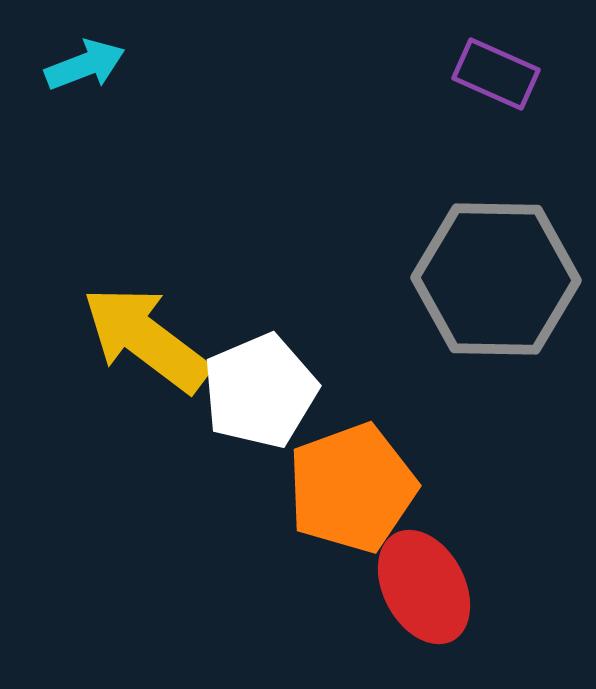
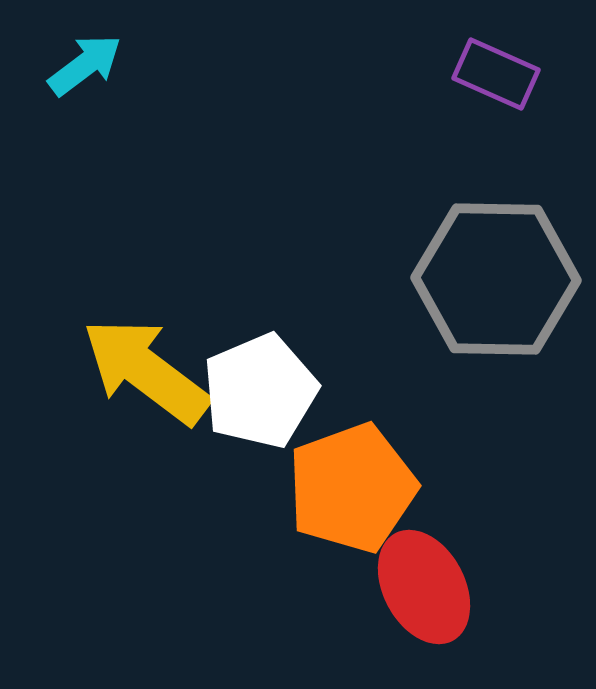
cyan arrow: rotated 16 degrees counterclockwise
yellow arrow: moved 32 px down
